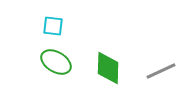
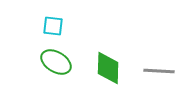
gray line: moved 2 px left; rotated 28 degrees clockwise
